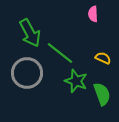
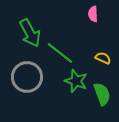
gray circle: moved 4 px down
